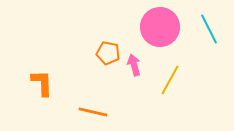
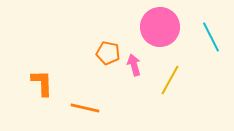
cyan line: moved 2 px right, 8 px down
orange line: moved 8 px left, 4 px up
